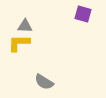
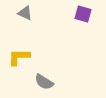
gray triangle: moved 13 px up; rotated 21 degrees clockwise
yellow L-shape: moved 14 px down
